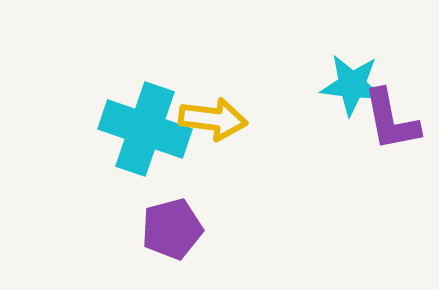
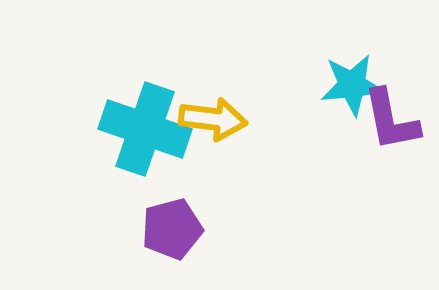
cyan star: rotated 12 degrees counterclockwise
